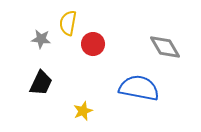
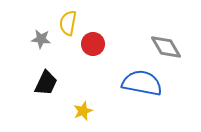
gray diamond: moved 1 px right
black trapezoid: moved 5 px right
blue semicircle: moved 3 px right, 5 px up
